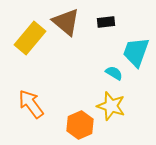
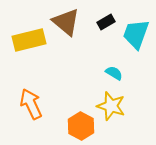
black rectangle: rotated 24 degrees counterclockwise
yellow rectangle: moved 1 px left, 2 px down; rotated 36 degrees clockwise
cyan trapezoid: moved 18 px up
orange arrow: rotated 12 degrees clockwise
orange hexagon: moved 1 px right, 1 px down; rotated 8 degrees counterclockwise
